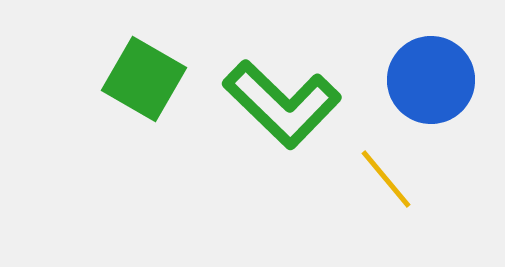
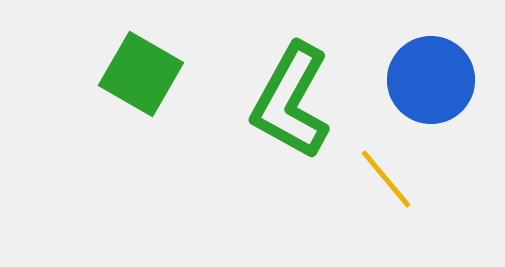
green square: moved 3 px left, 5 px up
green L-shape: moved 9 px right, 3 px up; rotated 75 degrees clockwise
